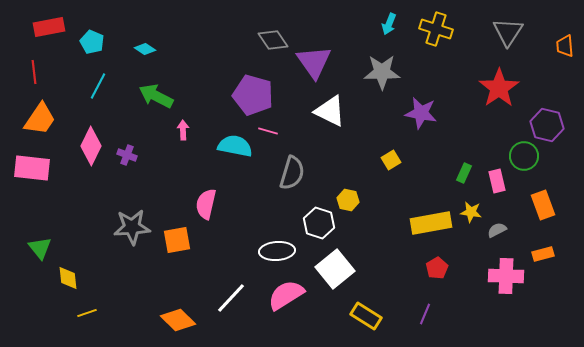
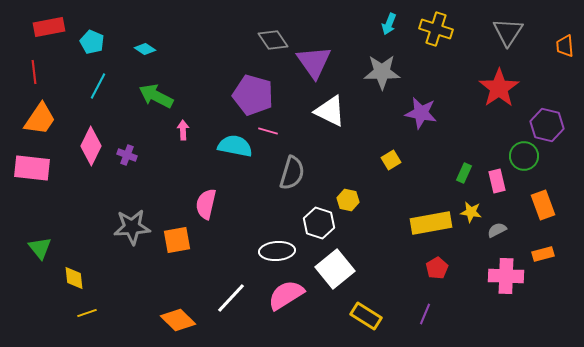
yellow diamond at (68, 278): moved 6 px right
